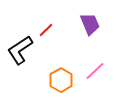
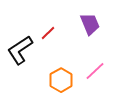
red line: moved 2 px right, 3 px down
